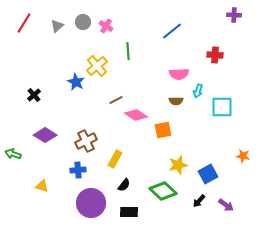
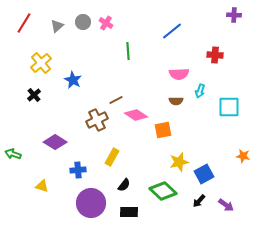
pink cross: moved 3 px up
yellow cross: moved 56 px left, 3 px up
blue star: moved 3 px left, 2 px up
cyan arrow: moved 2 px right
cyan square: moved 7 px right
purple diamond: moved 10 px right, 7 px down
brown cross: moved 11 px right, 21 px up
yellow rectangle: moved 3 px left, 2 px up
yellow star: moved 1 px right, 3 px up
blue square: moved 4 px left
